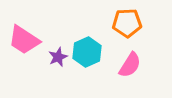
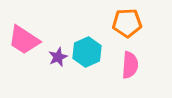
pink semicircle: rotated 28 degrees counterclockwise
